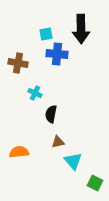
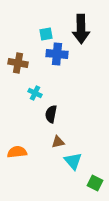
orange semicircle: moved 2 px left
